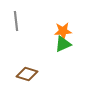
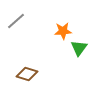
gray line: rotated 54 degrees clockwise
green triangle: moved 16 px right, 4 px down; rotated 30 degrees counterclockwise
